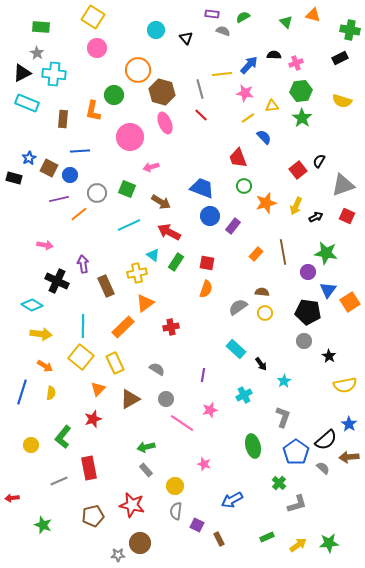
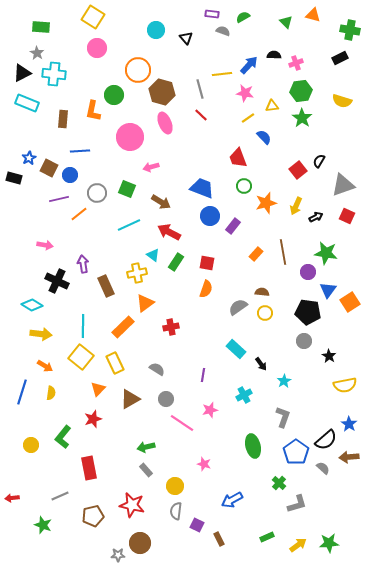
gray line at (59, 481): moved 1 px right, 15 px down
